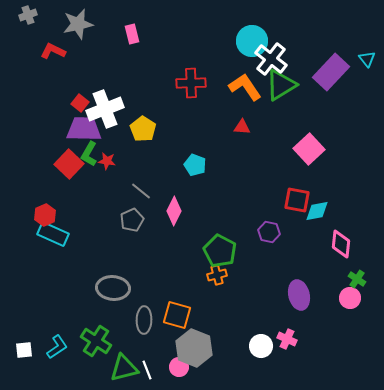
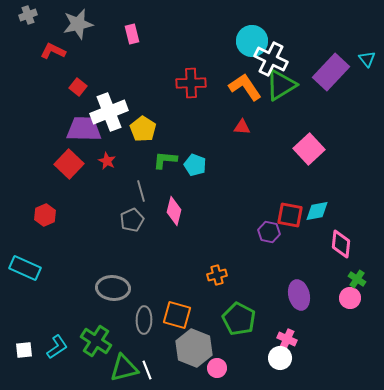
white cross at (271, 59): rotated 12 degrees counterclockwise
red square at (80, 103): moved 2 px left, 16 px up
white cross at (105, 109): moved 4 px right, 3 px down
green L-shape at (89, 154): moved 76 px right, 6 px down; rotated 65 degrees clockwise
red star at (107, 161): rotated 18 degrees clockwise
gray line at (141, 191): rotated 35 degrees clockwise
red square at (297, 200): moved 7 px left, 15 px down
pink diamond at (174, 211): rotated 12 degrees counterclockwise
cyan rectangle at (53, 234): moved 28 px left, 34 px down
green pentagon at (220, 251): moved 19 px right, 68 px down
white circle at (261, 346): moved 19 px right, 12 px down
pink circle at (179, 367): moved 38 px right, 1 px down
